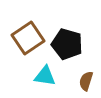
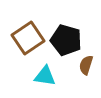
black pentagon: moved 1 px left, 4 px up
brown semicircle: moved 16 px up
